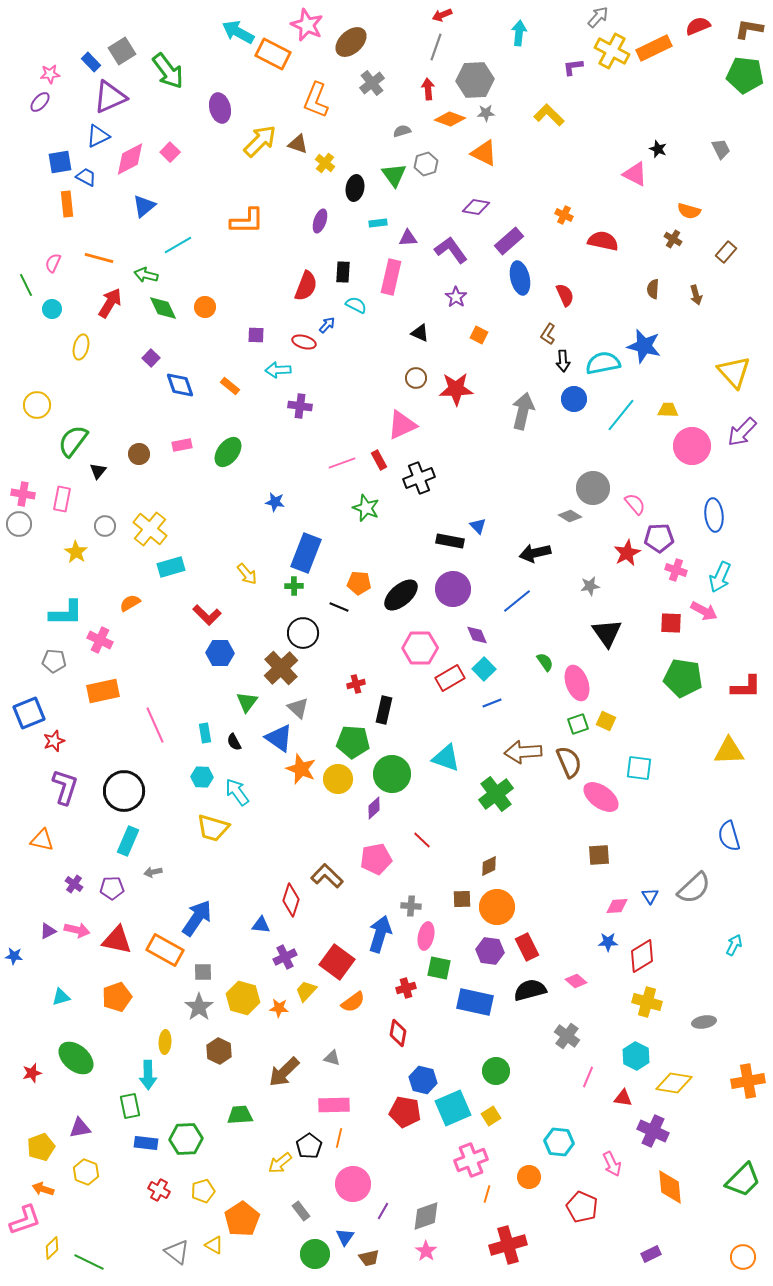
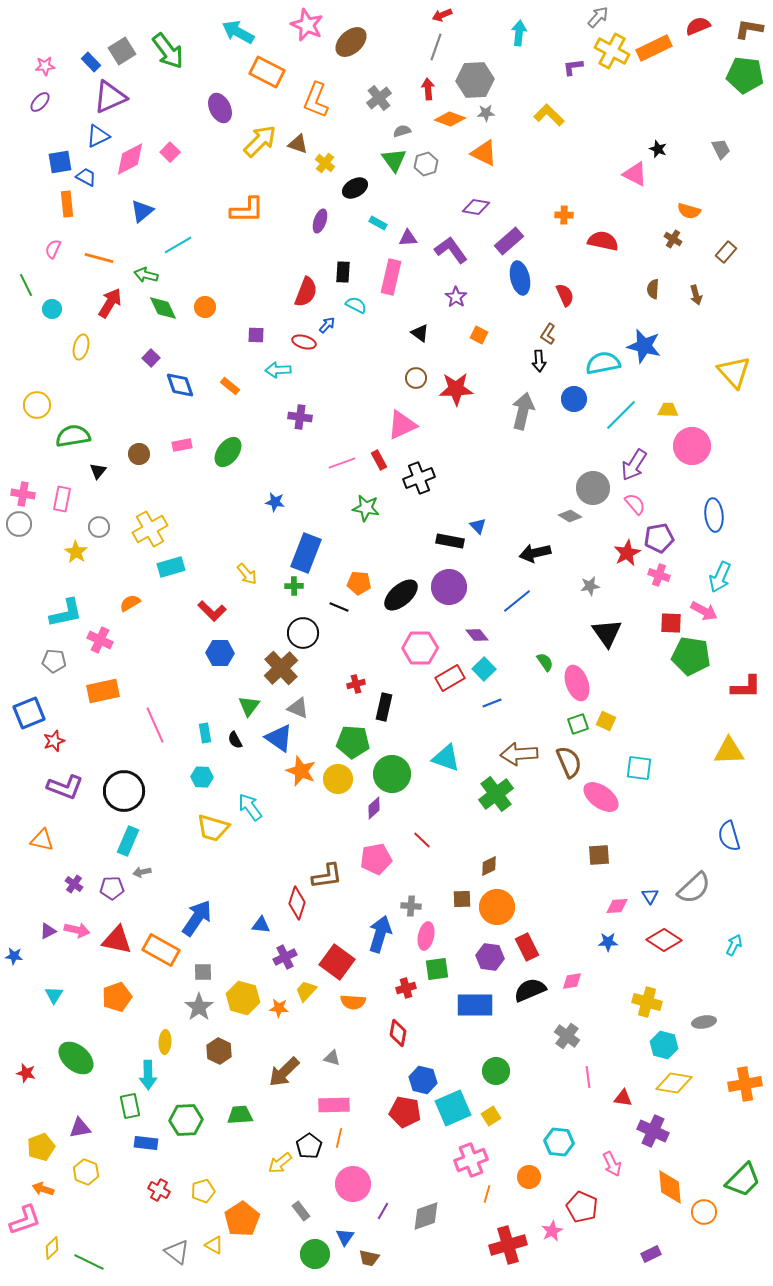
orange rectangle at (273, 54): moved 6 px left, 18 px down
green arrow at (168, 71): moved 20 px up
pink star at (50, 74): moved 5 px left, 8 px up
gray cross at (372, 83): moved 7 px right, 15 px down
purple ellipse at (220, 108): rotated 12 degrees counterclockwise
green triangle at (394, 175): moved 15 px up
black ellipse at (355, 188): rotated 50 degrees clockwise
blue triangle at (144, 206): moved 2 px left, 5 px down
orange cross at (564, 215): rotated 24 degrees counterclockwise
orange L-shape at (247, 221): moved 11 px up
cyan rectangle at (378, 223): rotated 36 degrees clockwise
pink semicircle at (53, 263): moved 14 px up
red semicircle at (306, 286): moved 6 px down
black triangle at (420, 333): rotated 12 degrees clockwise
black arrow at (563, 361): moved 24 px left
purple cross at (300, 406): moved 11 px down
cyan line at (621, 415): rotated 6 degrees clockwise
purple arrow at (742, 432): moved 108 px left, 33 px down; rotated 12 degrees counterclockwise
green semicircle at (73, 441): moved 5 px up; rotated 44 degrees clockwise
green star at (366, 508): rotated 12 degrees counterclockwise
gray circle at (105, 526): moved 6 px left, 1 px down
yellow cross at (150, 529): rotated 20 degrees clockwise
purple pentagon at (659, 538): rotated 8 degrees counterclockwise
pink cross at (676, 570): moved 17 px left, 5 px down
purple circle at (453, 589): moved 4 px left, 2 px up
cyan L-shape at (66, 613): rotated 12 degrees counterclockwise
red L-shape at (207, 615): moved 5 px right, 4 px up
purple diamond at (477, 635): rotated 15 degrees counterclockwise
green pentagon at (683, 678): moved 8 px right, 22 px up
green triangle at (247, 702): moved 2 px right, 4 px down
gray triangle at (298, 708): rotated 20 degrees counterclockwise
black rectangle at (384, 710): moved 3 px up
black semicircle at (234, 742): moved 1 px right, 2 px up
brown arrow at (523, 752): moved 4 px left, 2 px down
orange star at (301, 769): moved 2 px down
purple L-shape at (65, 787): rotated 93 degrees clockwise
cyan arrow at (237, 792): moved 13 px right, 15 px down
gray arrow at (153, 872): moved 11 px left
brown L-shape at (327, 876): rotated 128 degrees clockwise
red diamond at (291, 900): moved 6 px right, 3 px down
orange rectangle at (165, 950): moved 4 px left
purple hexagon at (490, 951): moved 6 px down
red diamond at (642, 956): moved 22 px right, 16 px up; rotated 64 degrees clockwise
green square at (439, 968): moved 2 px left, 1 px down; rotated 20 degrees counterclockwise
pink diamond at (576, 981): moved 4 px left; rotated 50 degrees counterclockwise
black semicircle at (530, 990): rotated 8 degrees counterclockwise
cyan triangle at (61, 997): moved 7 px left, 2 px up; rotated 42 degrees counterclockwise
orange semicircle at (353, 1002): rotated 40 degrees clockwise
blue rectangle at (475, 1002): moved 3 px down; rotated 12 degrees counterclockwise
cyan hexagon at (636, 1056): moved 28 px right, 11 px up; rotated 12 degrees counterclockwise
red star at (32, 1073): moved 6 px left; rotated 30 degrees clockwise
pink line at (588, 1077): rotated 30 degrees counterclockwise
orange cross at (748, 1081): moved 3 px left, 3 px down
green hexagon at (186, 1139): moved 19 px up
pink star at (426, 1251): moved 126 px right, 20 px up; rotated 10 degrees clockwise
orange circle at (743, 1257): moved 39 px left, 45 px up
brown trapezoid at (369, 1258): rotated 25 degrees clockwise
